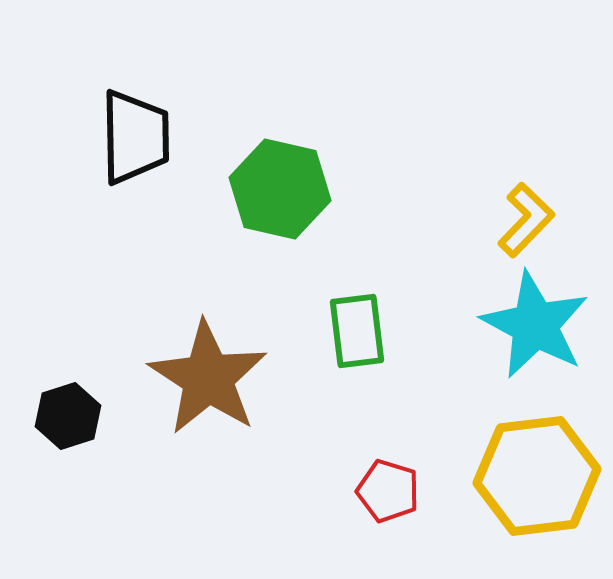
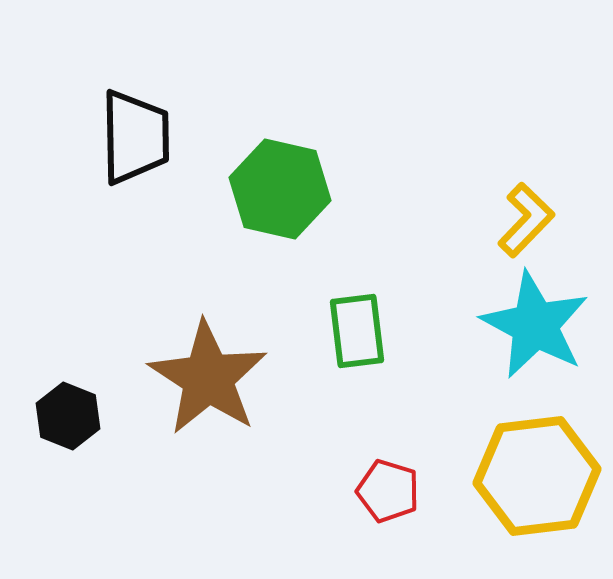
black hexagon: rotated 20 degrees counterclockwise
